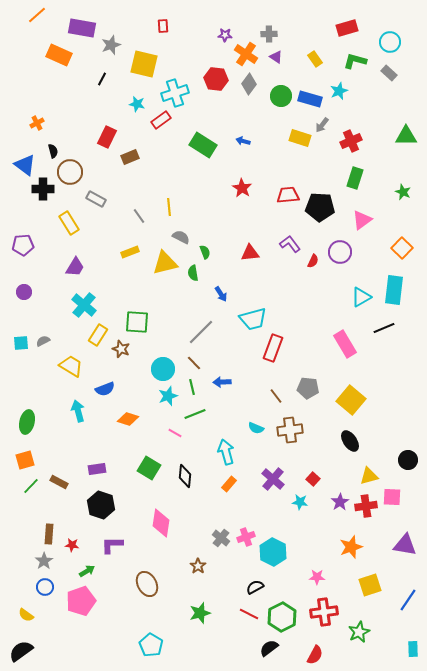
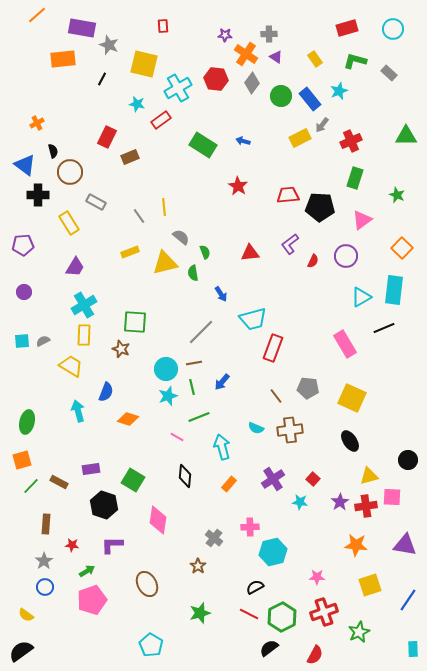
cyan circle at (390, 42): moved 3 px right, 13 px up
gray star at (111, 45): moved 2 px left; rotated 30 degrees counterclockwise
orange rectangle at (59, 55): moved 4 px right, 4 px down; rotated 30 degrees counterclockwise
gray diamond at (249, 84): moved 3 px right, 1 px up
cyan cross at (175, 93): moved 3 px right, 5 px up; rotated 12 degrees counterclockwise
blue rectangle at (310, 99): rotated 35 degrees clockwise
yellow rectangle at (300, 138): rotated 45 degrees counterclockwise
red star at (242, 188): moved 4 px left, 2 px up
black cross at (43, 189): moved 5 px left, 6 px down
green star at (403, 192): moved 6 px left, 3 px down
gray rectangle at (96, 199): moved 3 px down
yellow line at (169, 207): moved 5 px left
gray semicircle at (181, 237): rotated 12 degrees clockwise
purple L-shape at (290, 244): rotated 90 degrees counterclockwise
purple circle at (340, 252): moved 6 px right, 4 px down
cyan cross at (84, 305): rotated 20 degrees clockwise
green square at (137, 322): moved 2 px left
yellow rectangle at (98, 335): moved 14 px left; rotated 30 degrees counterclockwise
cyan square at (21, 343): moved 1 px right, 2 px up
brown line at (194, 363): rotated 56 degrees counterclockwise
cyan circle at (163, 369): moved 3 px right
blue arrow at (222, 382): rotated 48 degrees counterclockwise
blue semicircle at (105, 389): moved 1 px right, 3 px down; rotated 48 degrees counterclockwise
yellow square at (351, 400): moved 1 px right, 2 px up; rotated 16 degrees counterclockwise
green line at (195, 414): moved 4 px right, 3 px down
pink line at (175, 433): moved 2 px right, 4 px down
cyan arrow at (226, 452): moved 4 px left, 5 px up
orange square at (25, 460): moved 3 px left
green square at (149, 468): moved 16 px left, 12 px down
purple rectangle at (97, 469): moved 6 px left
purple cross at (273, 479): rotated 15 degrees clockwise
black hexagon at (101, 505): moved 3 px right
pink diamond at (161, 523): moved 3 px left, 3 px up
brown rectangle at (49, 534): moved 3 px left, 10 px up
pink cross at (246, 537): moved 4 px right, 10 px up; rotated 18 degrees clockwise
gray cross at (221, 538): moved 7 px left
orange star at (351, 547): moved 5 px right, 2 px up; rotated 25 degrees clockwise
cyan hexagon at (273, 552): rotated 20 degrees clockwise
pink pentagon at (81, 601): moved 11 px right, 1 px up
red cross at (324, 612): rotated 12 degrees counterclockwise
